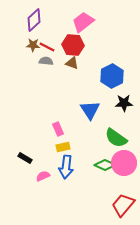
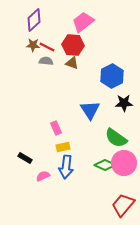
pink rectangle: moved 2 px left, 1 px up
